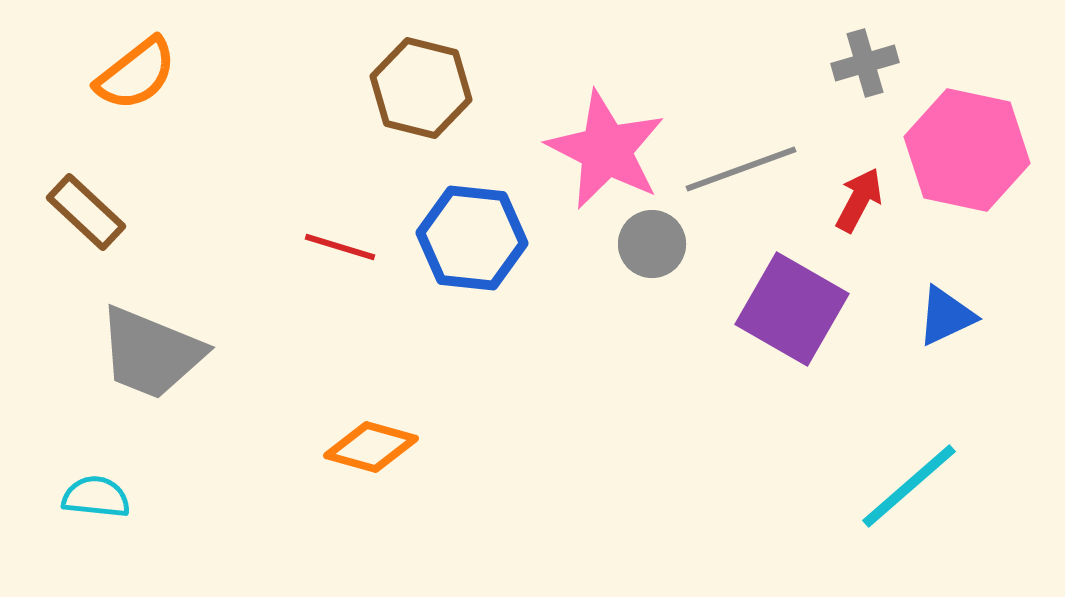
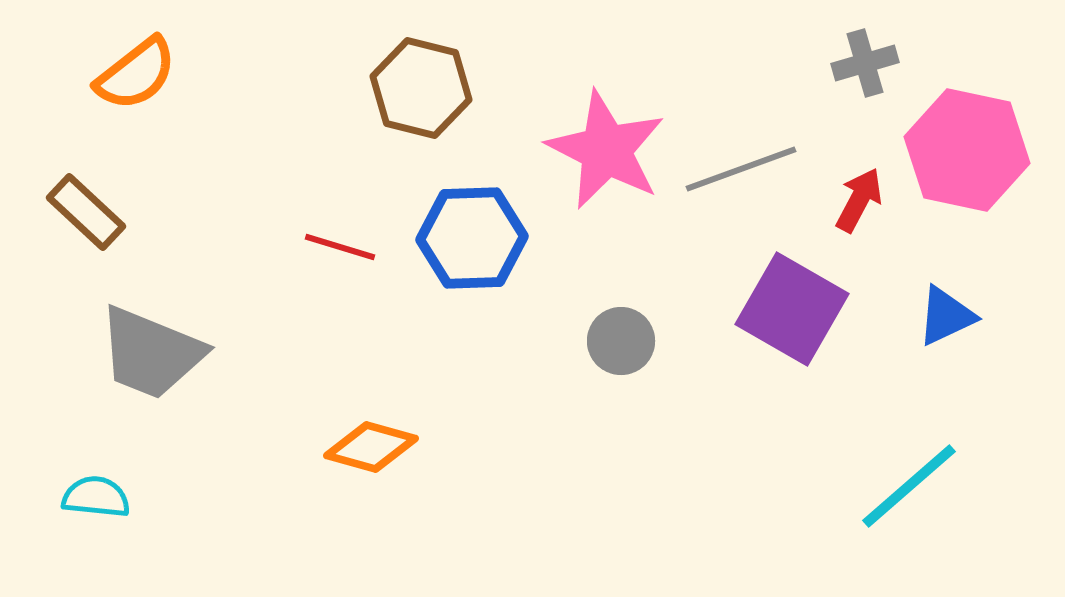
blue hexagon: rotated 8 degrees counterclockwise
gray circle: moved 31 px left, 97 px down
